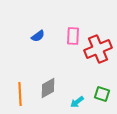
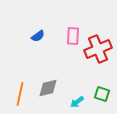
gray diamond: rotated 15 degrees clockwise
orange line: rotated 15 degrees clockwise
